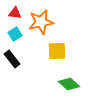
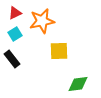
red triangle: rotated 32 degrees counterclockwise
orange star: moved 1 px right, 1 px up
yellow square: moved 2 px right
green diamond: moved 9 px right; rotated 50 degrees counterclockwise
